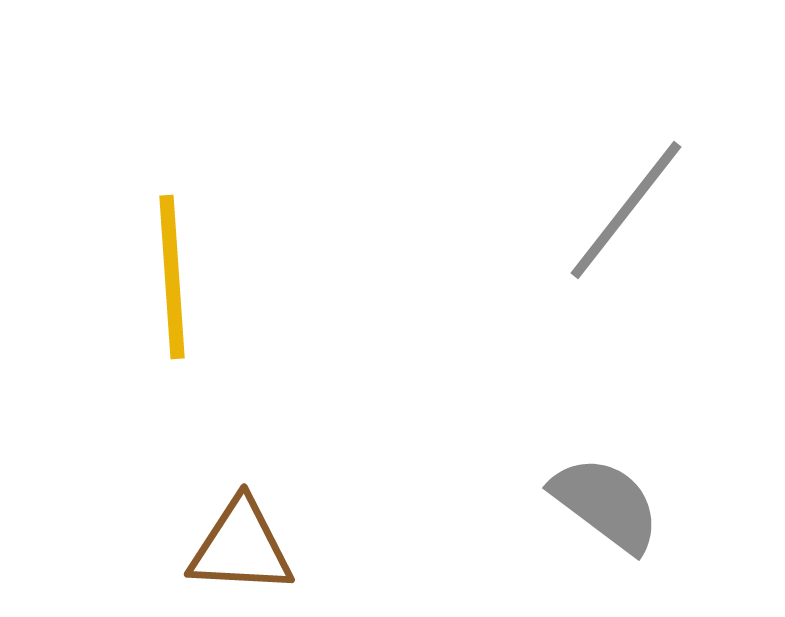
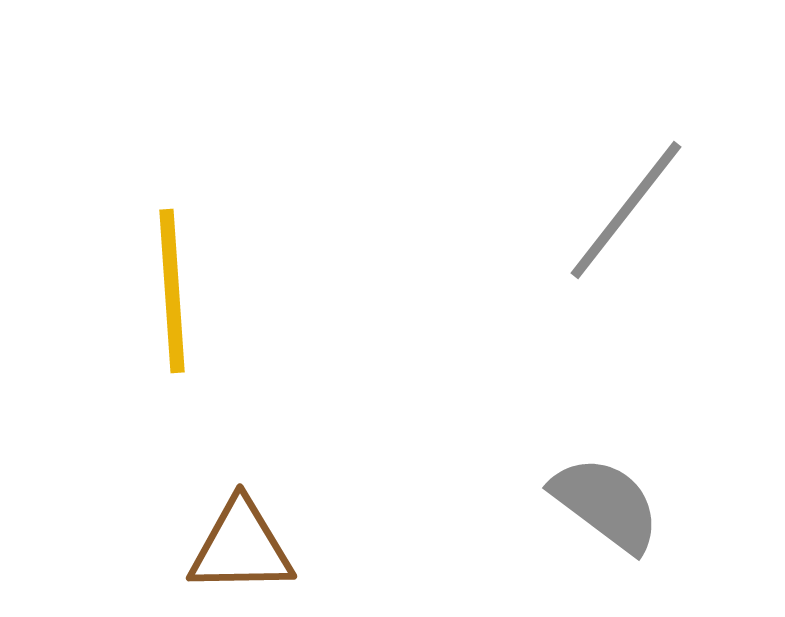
yellow line: moved 14 px down
brown triangle: rotated 4 degrees counterclockwise
